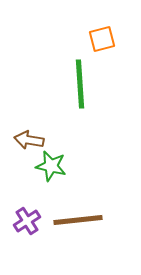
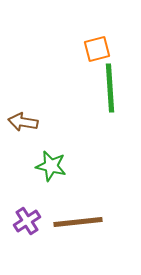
orange square: moved 5 px left, 10 px down
green line: moved 30 px right, 4 px down
brown arrow: moved 6 px left, 18 px up
brown line: moved 2 px down
